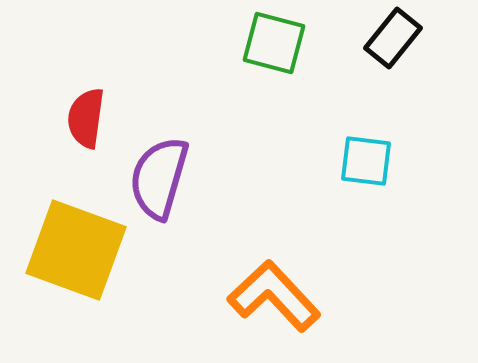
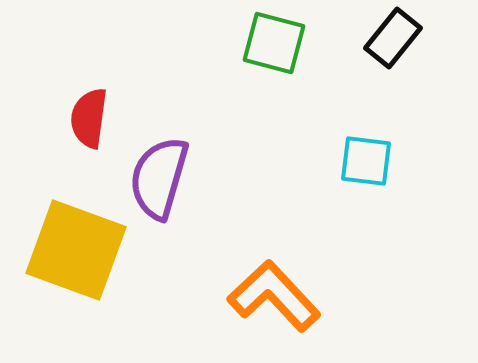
red semicircle: moved 3 px right
